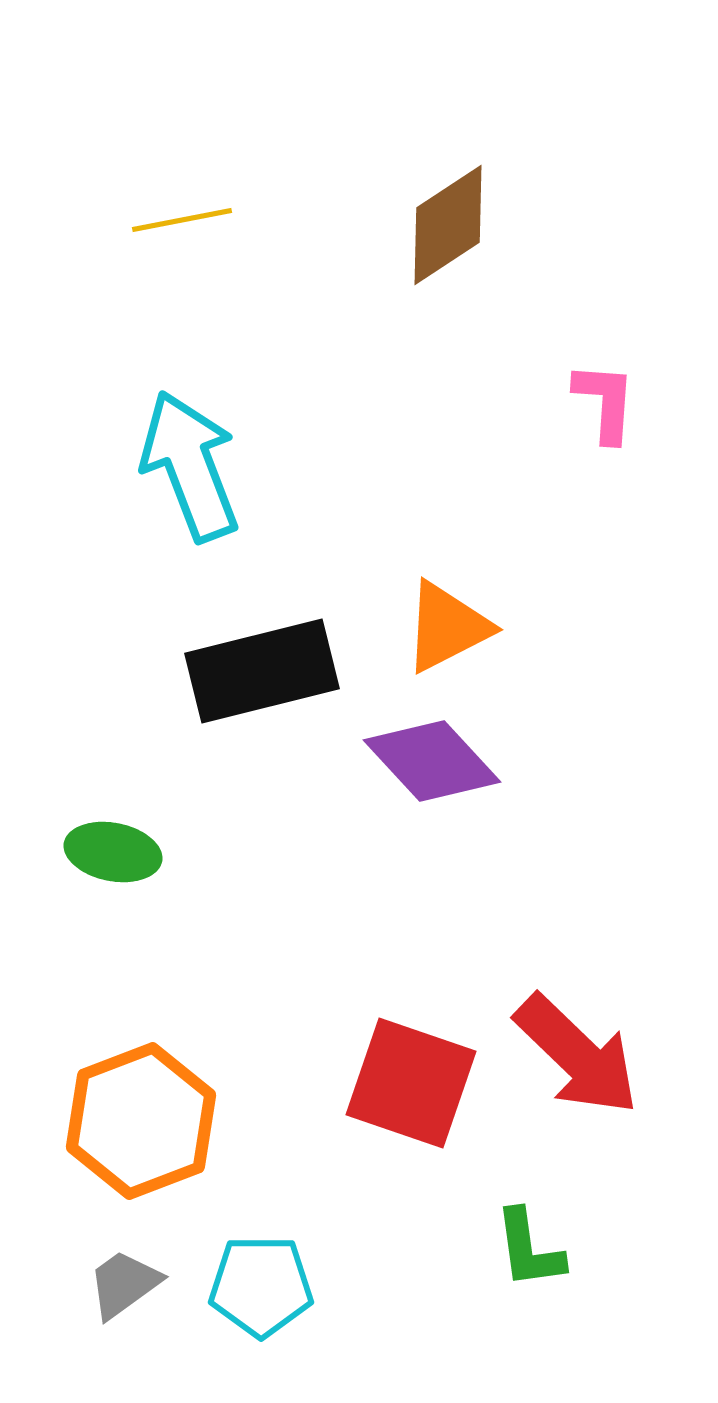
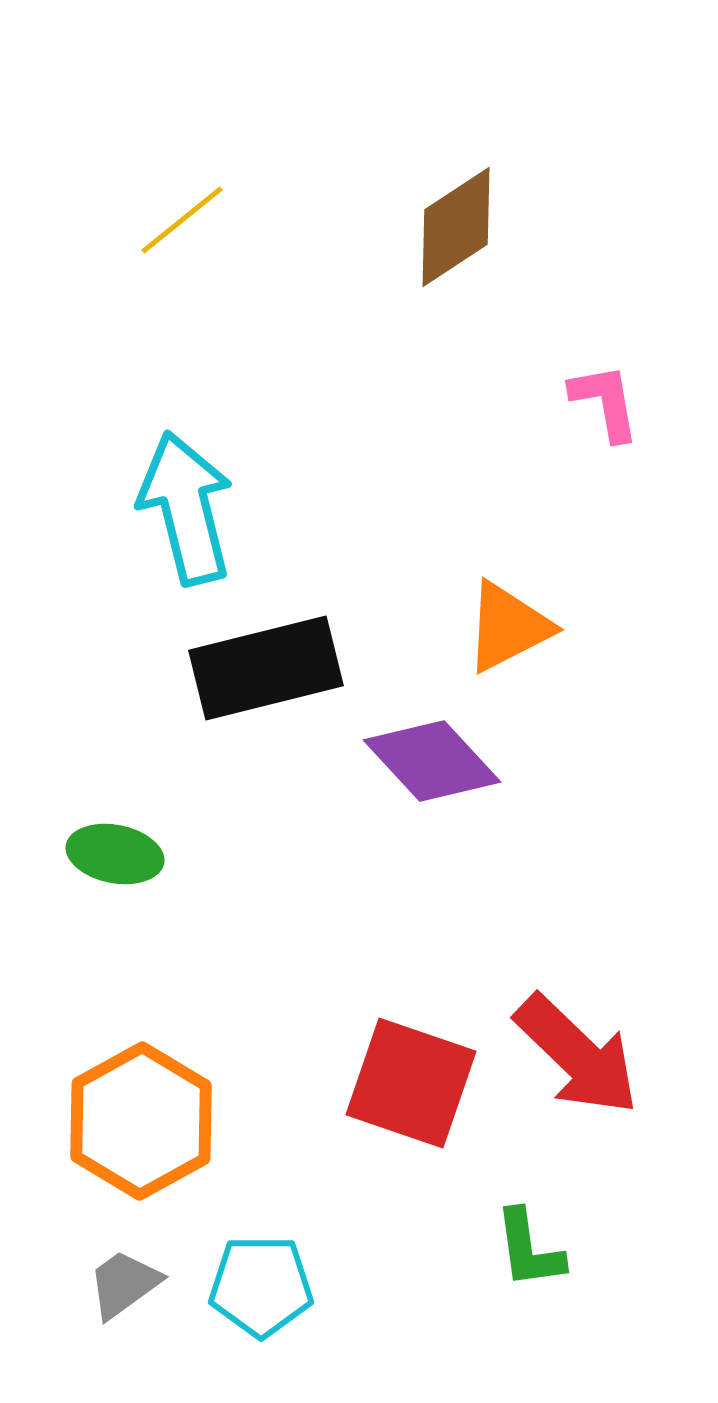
yellow line: rotated 28 degrees counterclockwise
brown diamond: moved 8 px right, 2 px down
pink L-shape: rotated 14 degrees counterclockwise
cyan arrow: moved 4 px left, 42 px down; rotated 7 degrees clockwise
orange triangle: moved 61 px right
black rectangle: moved 4 px right, 3 px up
green ellipse: moved 2 px right, 2 px down
orange hexagon: rotated 8 degrees counterclockwise
